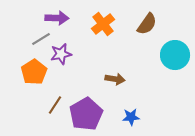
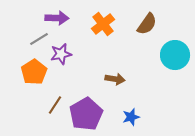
gray line: moved 2 px left
blue star: rotated 12 degrees counterclockwise
